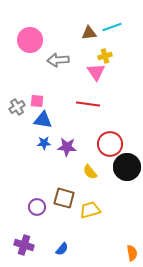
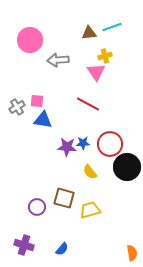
red line: rotated 20 degrees clockwise
blue star: moved 39 px right
